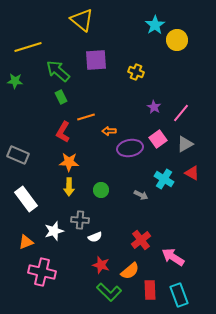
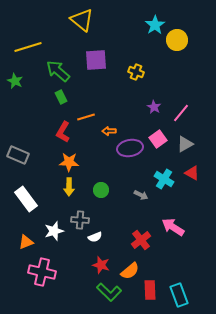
green star: rotated 21 degrees clockwise
pink arrow: moved 30 px up
